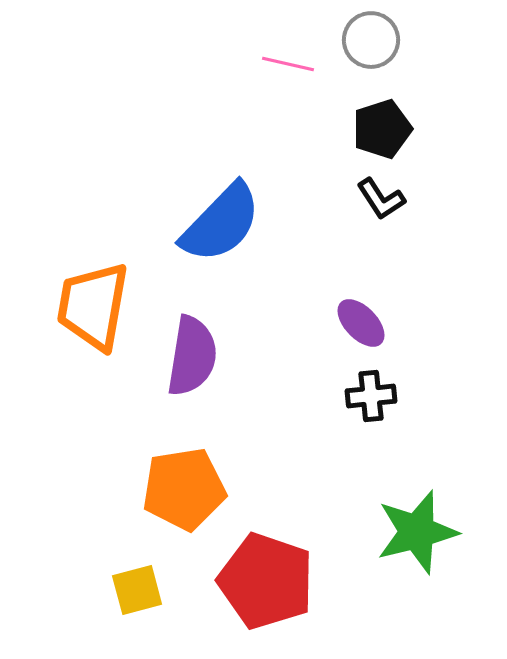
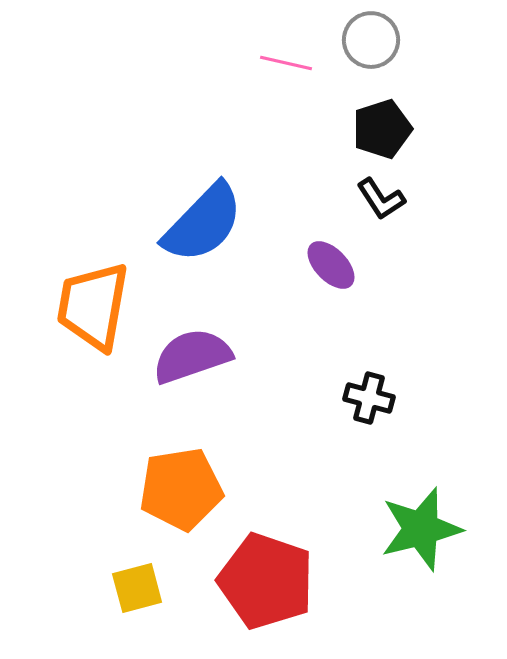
pink line: moved 2 px left, 1 px up
blue semicircle: moved 18 px left
purple ellipse: moved 30 px left, 58 px up
purple semicircle: rotated 118 degrees counterclockwise
black cross: moved 2 px left, 2 px down; rotated 21 degrees clockwise
orange pentagon: moved 3 px left
green star: moved 4 px right, 3 px up
yellow square: moved 2 px up
